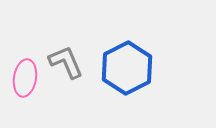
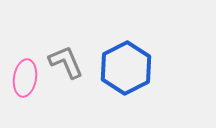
blue hexagon: moved 1 px left
